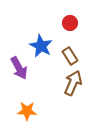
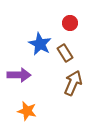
blue star: moved 1 px left, 2 px up
brown rectangle: moved 5 px left, 3 px up
purple arrow: moved 7 px down; rotated 60 degrees counterclockwise
orange star: rotated 12 degrees clockwise
